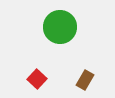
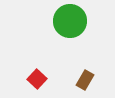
green circle: moved 10 px right, 6 px up
